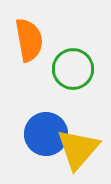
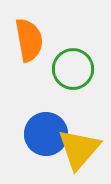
yellow triangle: moved 1 px right
